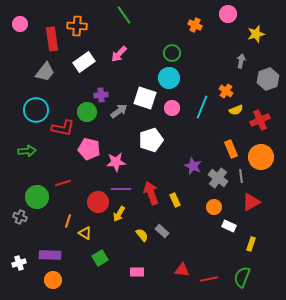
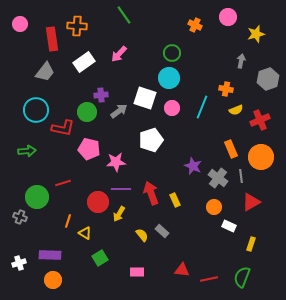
pink circle at (228, 14): moved 3 px down
orange cross at (226, 91): moved 2 px up; rotated 24 degrees counterclockwise
